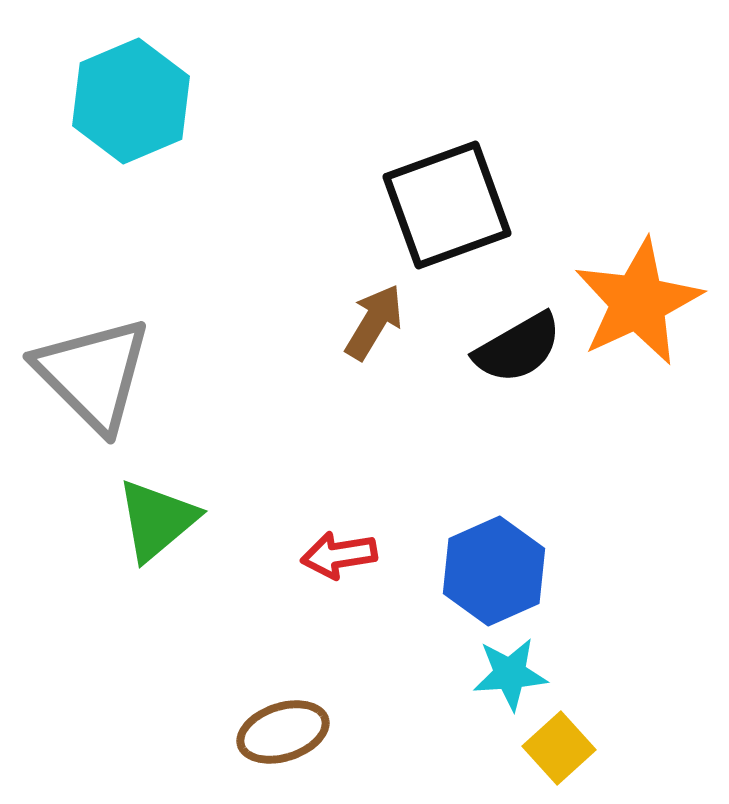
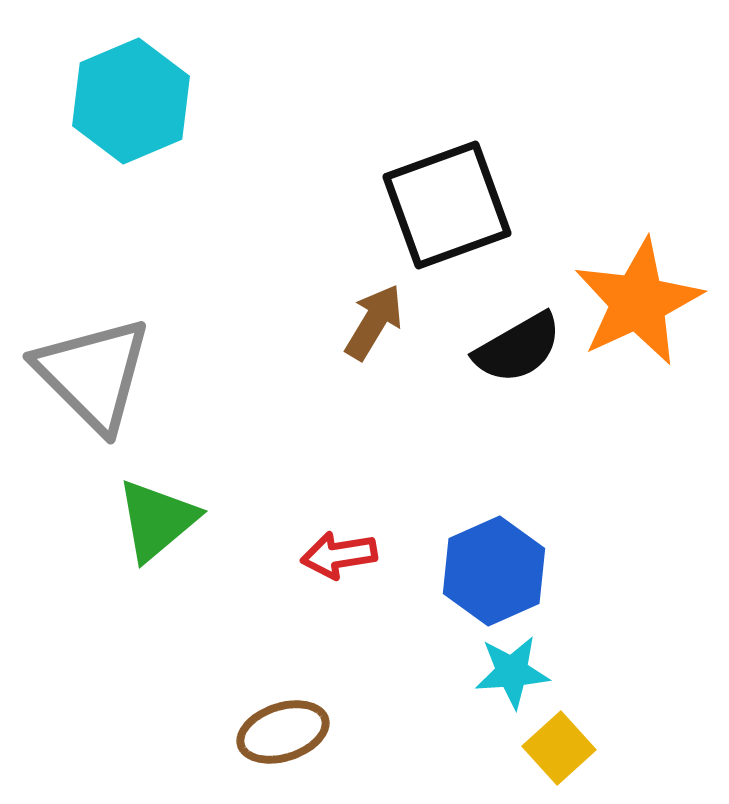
cyan star: moved 2 px right, 2 px up
